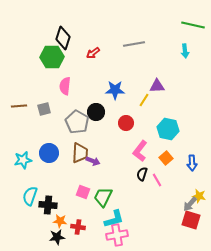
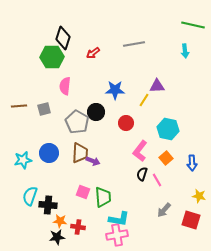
green trapezoid: rotated 150 degrees clockwise
gray arrow: moved 26 px left, 6 px down
cyan L-shape: moved 5 px right; rotated 25 degrees clockwise
